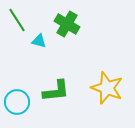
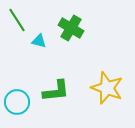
green cross: moved 4 px right, 4 px down
